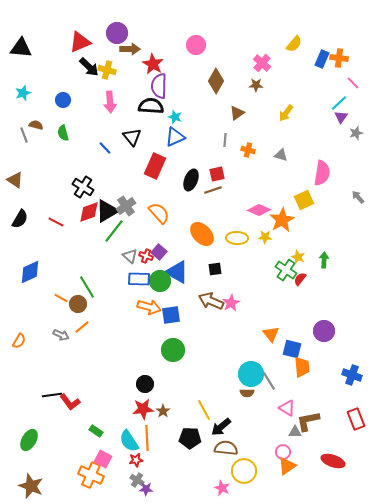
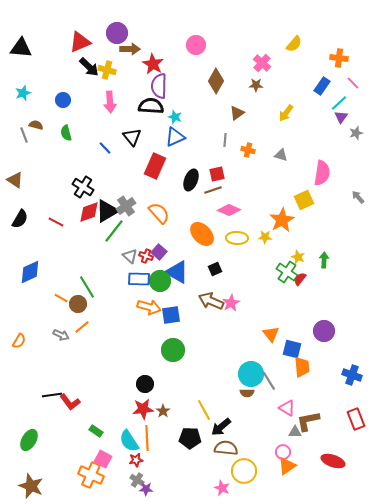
blue rectangle at (322, 59): moved 27 px down; rotated 12 degrees clockwise
green semicircle at (63, 133): moved 3 px right
pink diamond at (259, 210): moved 30 px left
black square at (215, 269): rotated 16 degrees counterclockwise
green cross at (286, 270): moved 1 px right, 2 px down
